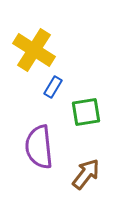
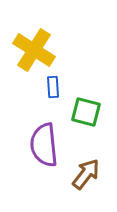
blue rectangle: rotated 35 degrees counterclockwise
green square: rotated 24 degrees clockwise
purple semicircle: moved 5 px right, 2 px up
